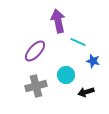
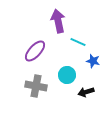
cyan circle: moved 1 px right
gray cross: rotated 25 degrees clockwise
